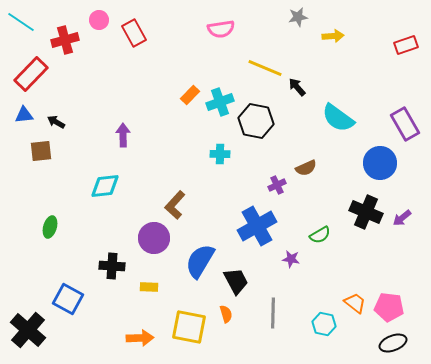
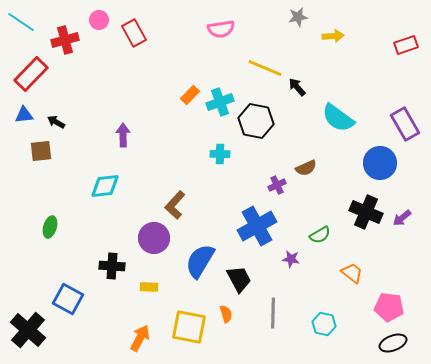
black trapezoid at (236, 281): moved 3 px right, 2 px up
orange trapezoid at (355, 303): moved 3 px left, 30 px up
orange arrow at (140, 338): rotated 60 degrees counterclockwise
